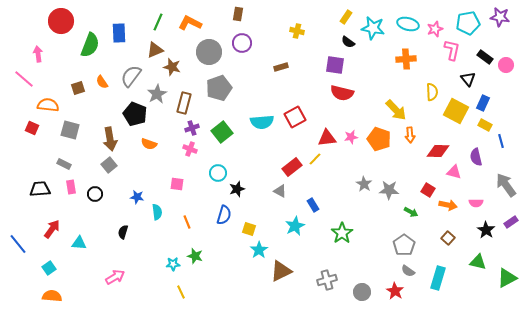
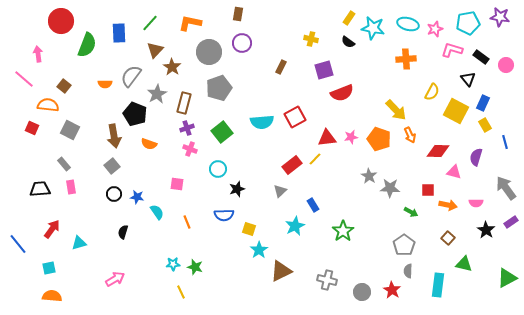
yellow rectangle at (346, 17): moved 3 px right, 1 px down
green line at (158, 22): moved 8 px left, 1 px down; rotated 18 degrees clockwise
orange L-shape at (190, 23): rotated 15 degrees counterclockwise
yellow cross at (297, 31): moved 14 px right, 8 px down
green semicircle at (90, 45): moved 3 px left
brown triangle at (155, 50): rotated 24 degrees counterclockwise
pink L-shape at (452, 50): rotated 85 degrees counterclockwise
black rectangle at (485, 57): moved 4 px left
purple square at (335, 65): moved 11 px left, 5 px down; rotated 24 degrees counterclockwise
brown star at (172, 67): rotated 18 degrees clockwise
brown rectangle at (281, 67): rotated 48 degrees counterclockwise
orange semicircle at (102, 82): moved 3 px right, 2 px down; rotated 56 degrees counterclockwise
brown square at (78, 88): moved 14 px left, 2 px up; rotated 32 degrees counterclockwise
yellow semicircle at (432, 92): rotated 30 degrees clockwise
red semicircle at (342, 93): rotated 35 degrees counterclockwise
yellow rectangle at (485, 125): rotated 32 degrees clockwise
purple cross at (192, 128): moved 5 px left
gray square at (70, 130): rotated 12 degrees clockwise
orange arrow at (410, 135): rotated 21 degrees counterclockwise
brown arrow at (110, 139): moved 4 px right, 3 px up
blue line at (501, 141): moved 4 px right, 1 px down
purple semicircle at (476, 157): rotated 30 degrees clockwise
gray rectangle at (64, 164): rotated 24 degrees clockwise
gray square at (109, 165): moved 3 px right, 1 px down
red rectangle at (292, 167): moved 2 px up
cyan circle at (218, 173): moved 4 px up
gray star at (364, 184): moved 5 px right, 8 px up
gray arrow at (506, 185): moved 3 px down
gray star at (389, 190): moved 1 px right, 2 px up
red square at (428, 190): rotated 32 degrees counterclockwise
gray triangle at (280, 191): rotated 48 degrees clockwise
black circle at (95, 194): moved 19 px right
cyan semicircle at (157, 212): rotated 28 degrees counterclockwise
blue semicircle at (224, 215): rotated 72 degrees clockwise
green star at (342, 233): moved 1 px right, 2 px up
cyan triangle at (79, 243): rotated 21 degrees counterclockwise
green star at (195, 256): moved 11 px down
green triangle at (478, 262): moved 14 px left, 2 px down
cyan square at (49, 268): rotated 24 degrees clockwise
gray semicircle at (408, 271): rotated 56 degrees clockwise
pink arrow at (115, 277): moved 2 px down
cyan rectangle at (438, 278): moved 7 px down; rotated 10 degrees counterclockwise
gray cross at (327, 280): rotated 30 degrees clockwise
red star at (395, 291): moved 3 px left, 1 px up
